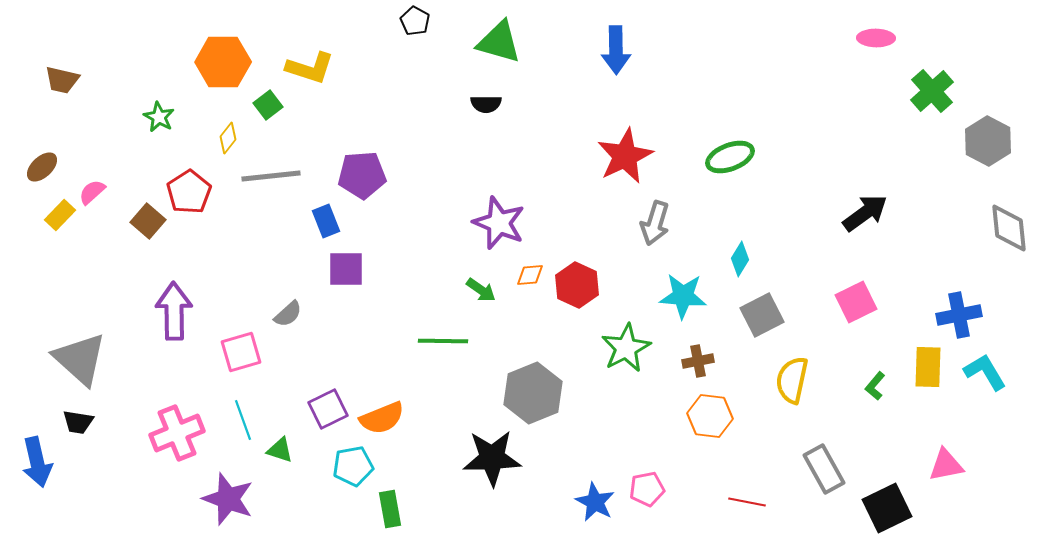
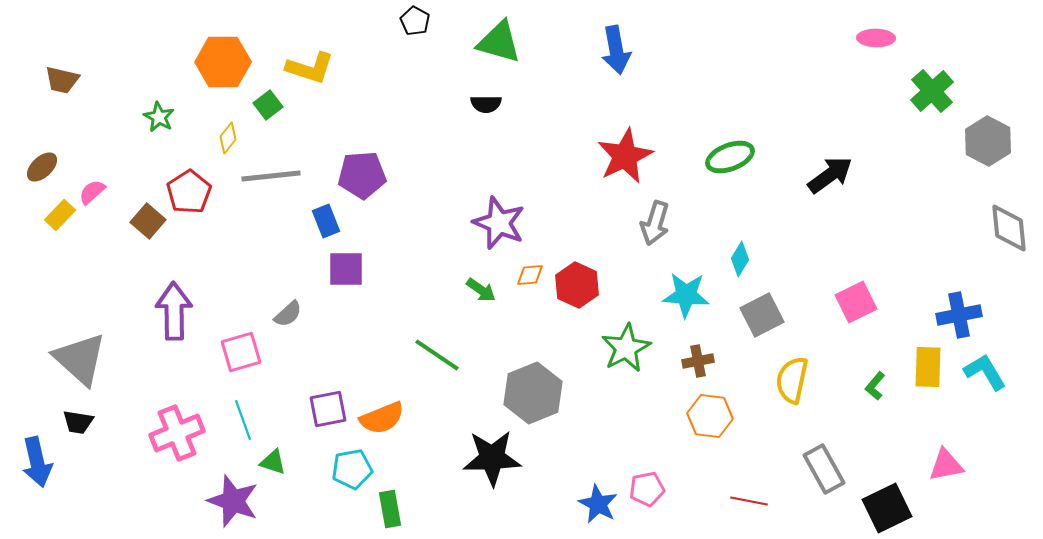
blue arrow at (616, 50): rotated 9 degrees counterclockwise
black arrow at (865, 213): moved 35 px left, 38 px up
cyan star at (683, 296): moved 3 px right, 1 px up
green line at (443, 341): moved 6 px left, 14 px down; rotated 33 degrees clockwise
purple square at (328, 409): rotated 15 degrees clockwise
green triangle at (280, 450): moved 7 px left, 12 px down
cyan pentagon at (353, 466): moved 1 px left, 3 px down
purple star at (228, 499): moved 5 px right, 2 px down
blue star at (595, 502): moved 3 px right, 2 px down
red line at (747, 502): moved 2 px right, 1 px up
